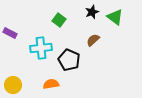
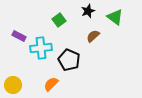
black star: moved 4 px left, 1 px up
green square: rotated 16 degrees clockwise
purple rectangle: moved 9 px right, 3 px down
brown semicircle: moved 4 px up
orange semicircle: rotated 35 degrees counterclockwise
